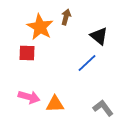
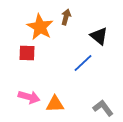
blue line: moved 4 px left
